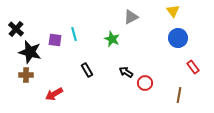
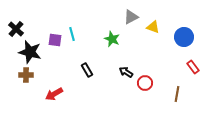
yellow triangle: moved 20 px left, 16 px down; rotated 32 degrees counterclockwise
cyan line: moved 2 px left
blue circle: moved 6 px right, 1 px up
brown line: moved 2 px left, 1 px up
